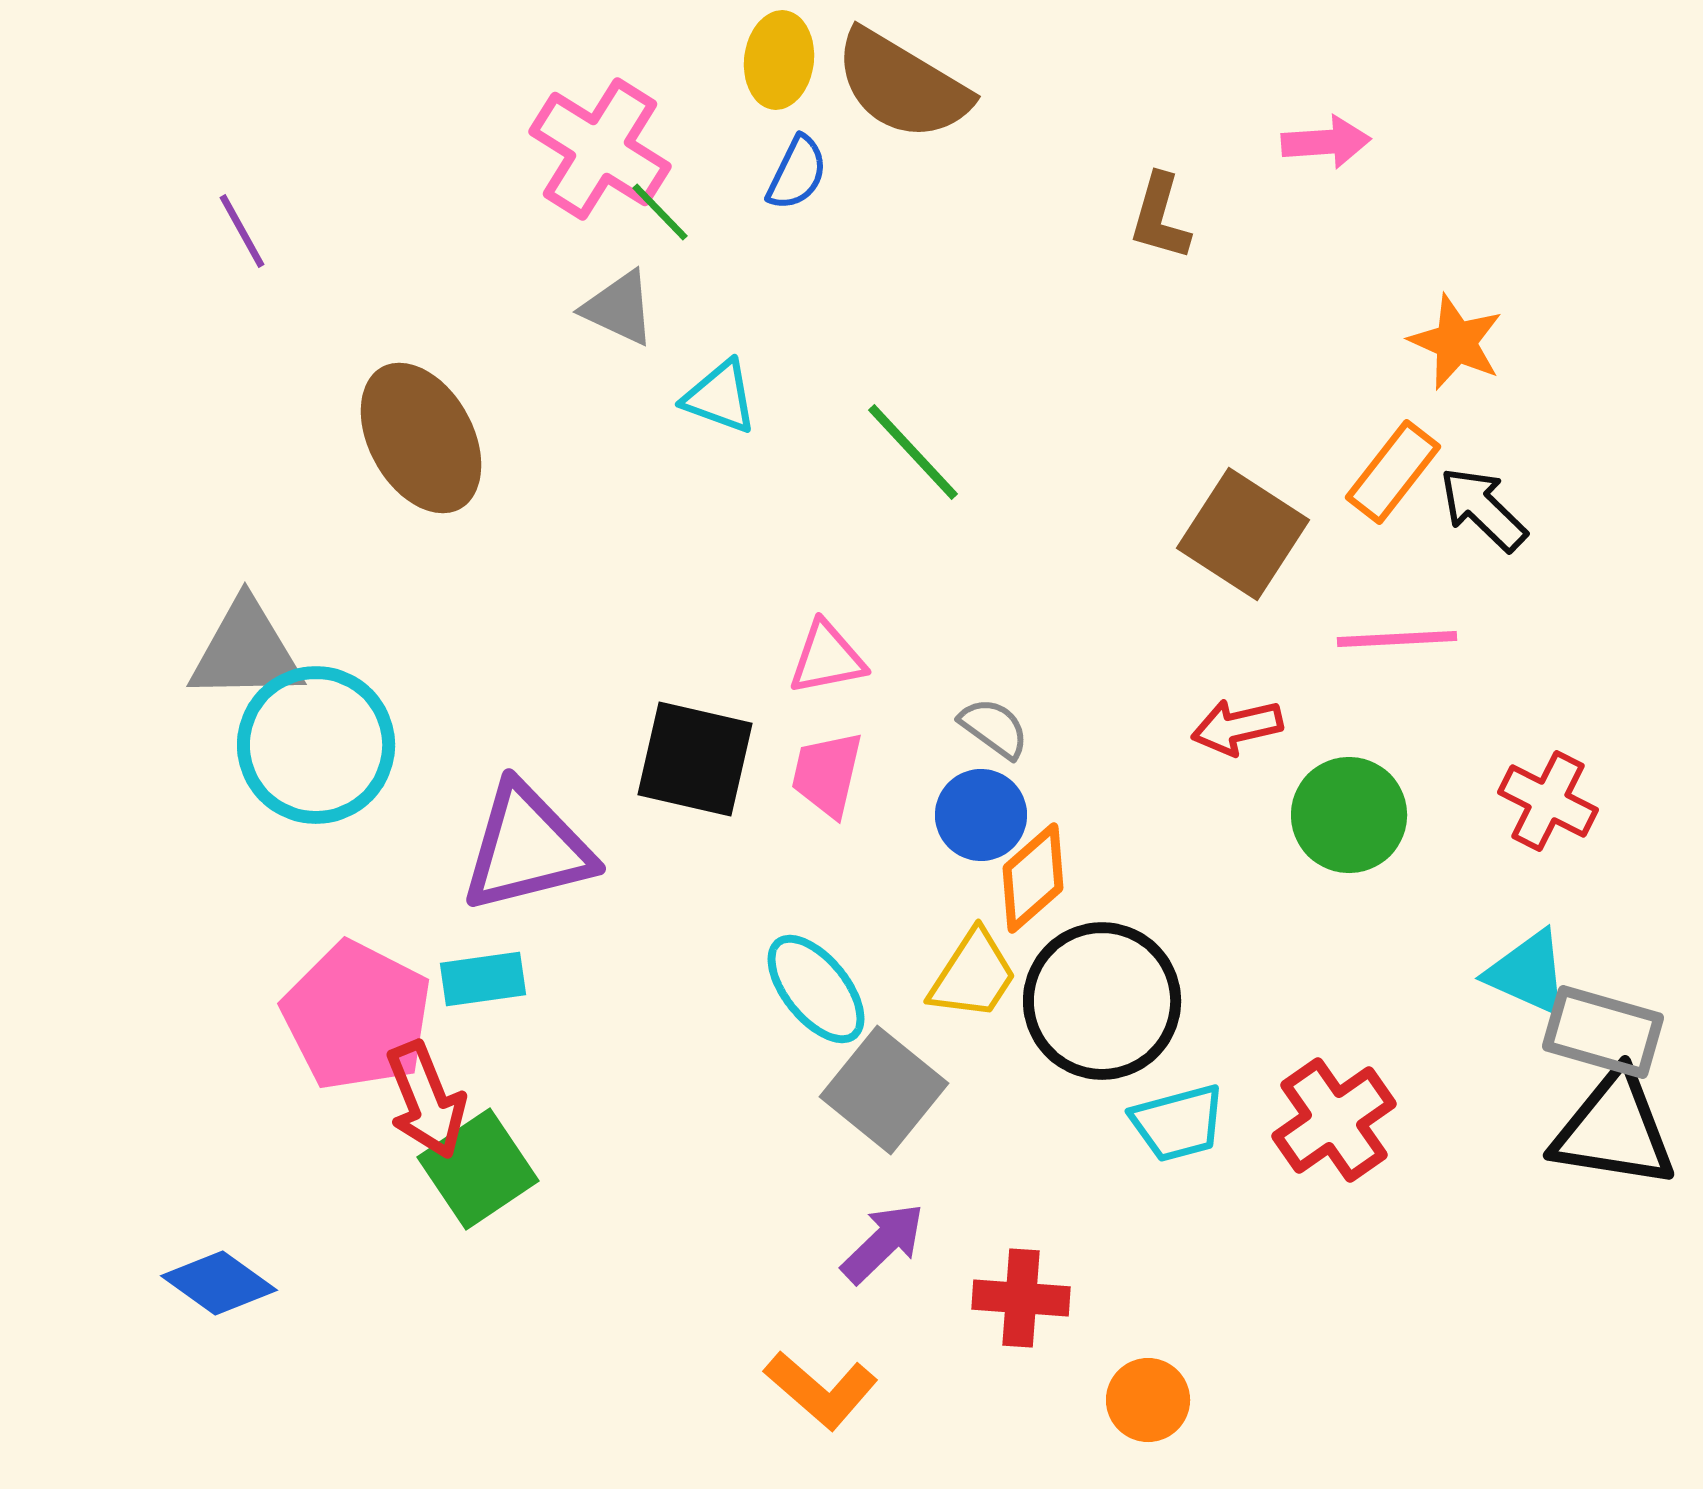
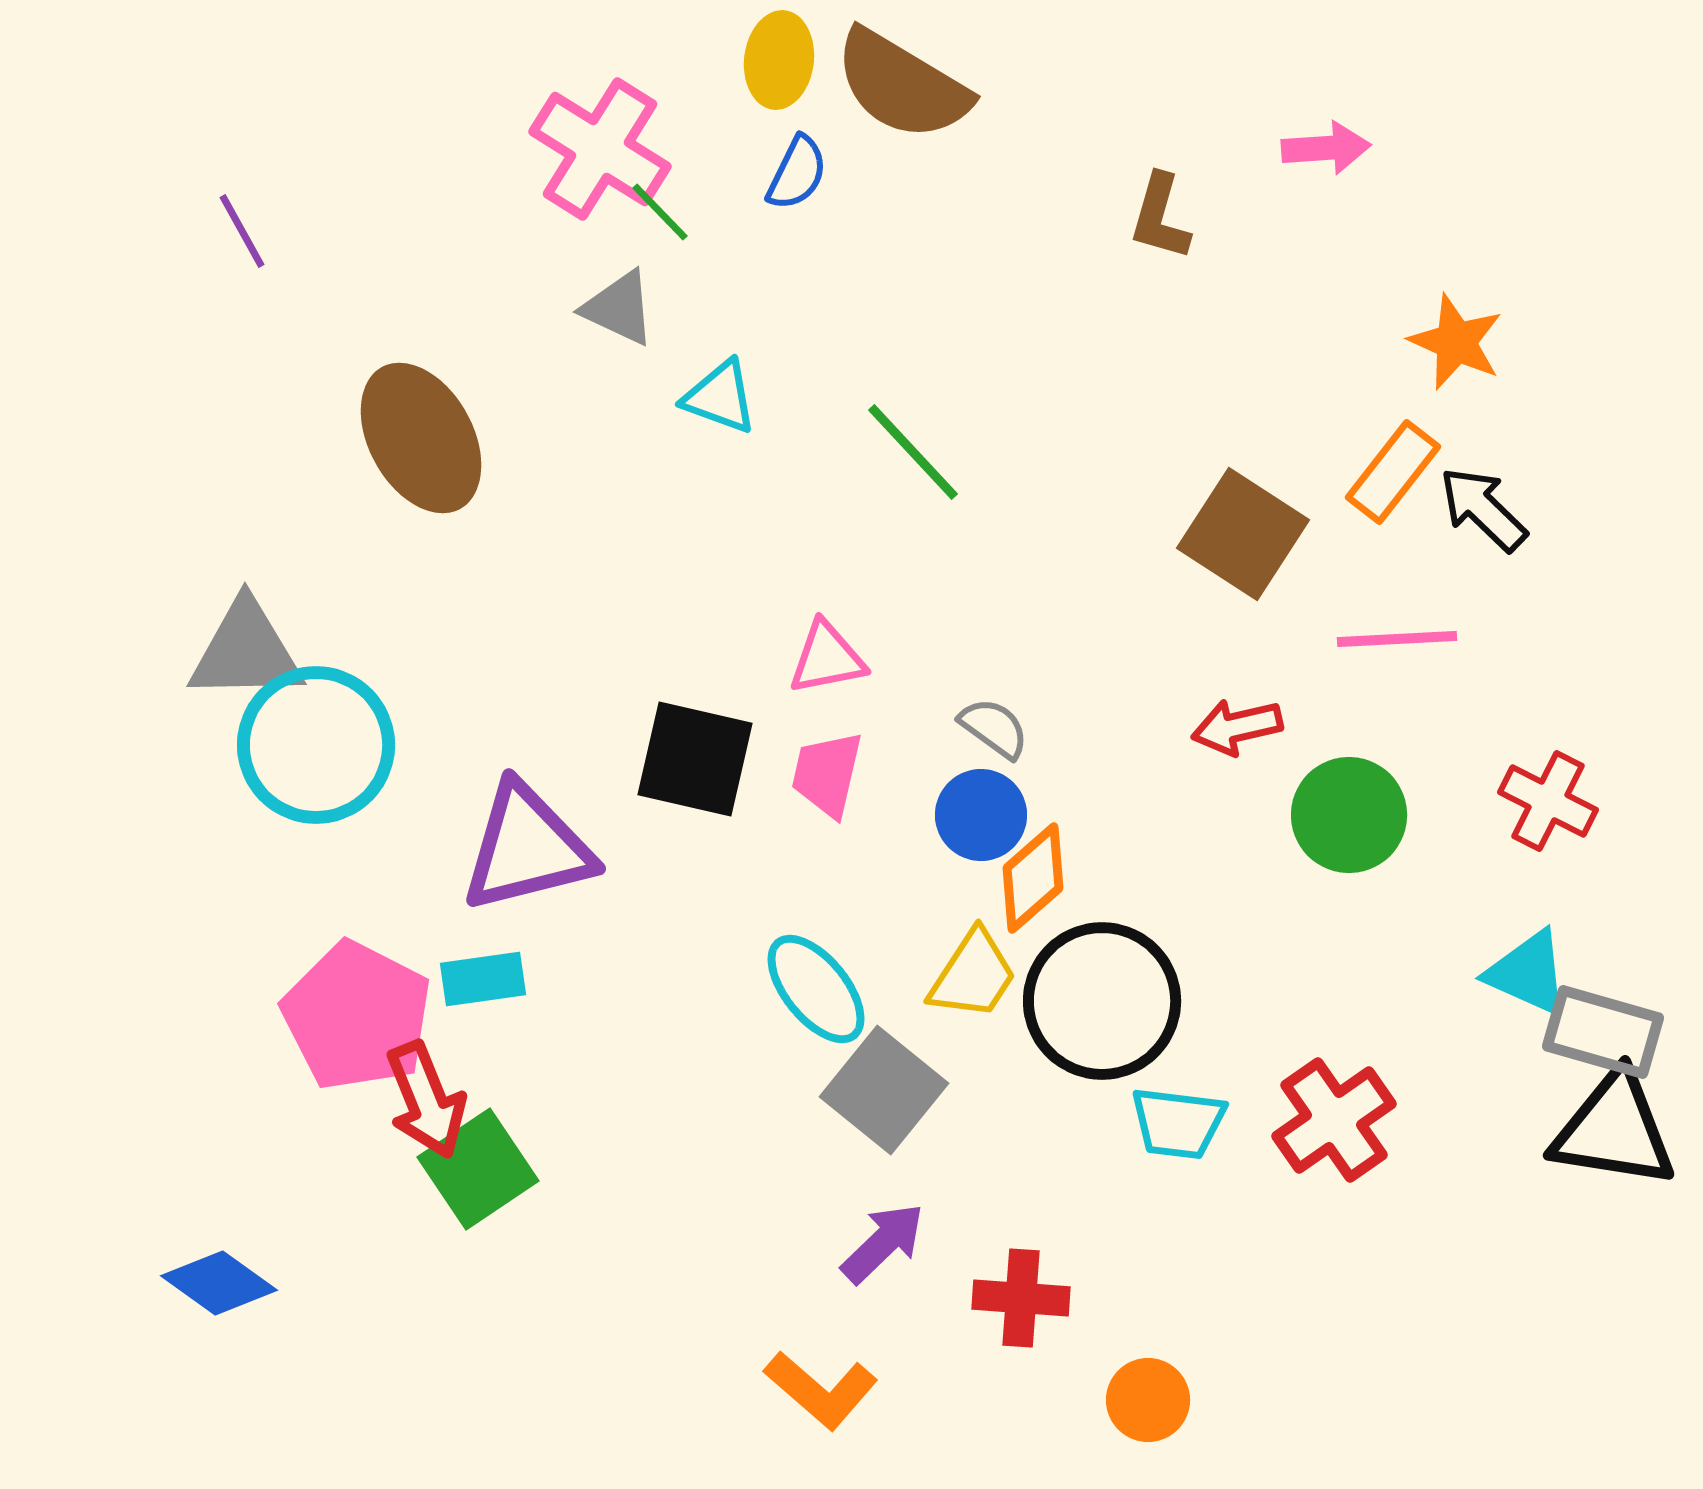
pink arrow at (1326, 142): moved 6 px down
cyan trapezoid at (1178, 1123): rotated 22 degrees clockwise
